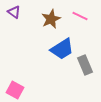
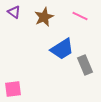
brown star: moved 7 px left, 2 px up
pink square: moved 2 px left, 1 px up; rotated 36 degrees counterclockwise
